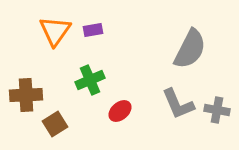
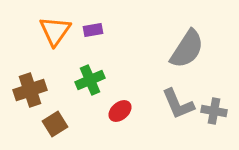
gray semicircle: moved 3 px left; rotated 6 degrees clockwise
brown cross: moved 4 px right, 5 px up; rotated 16 degrees counterclockwise
gray cross: moved 3 px left, 1 px down
